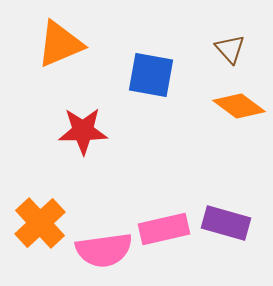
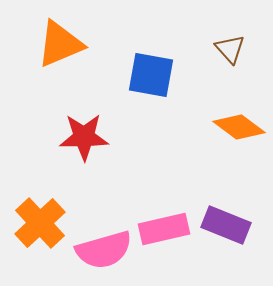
orange diamond: moved 21 px down
red star: moved 1 px right, 6 px down
purple rectangle: moved 2 px down; rotated 6 degrees clockwise
pink semicircle: rotated 8 degrees counterclockwise
